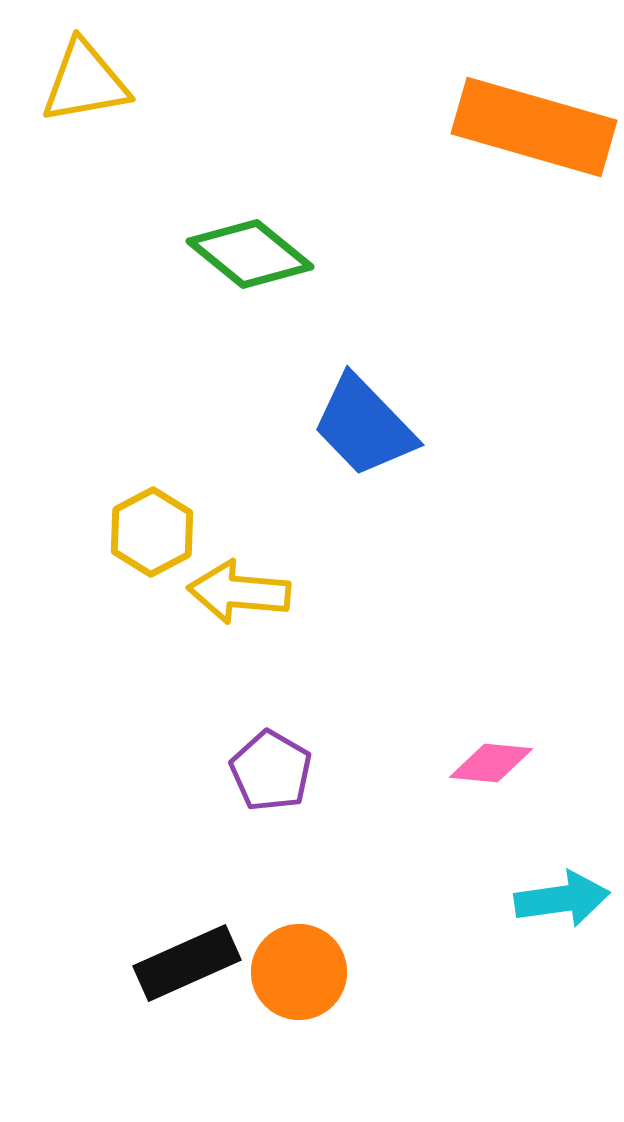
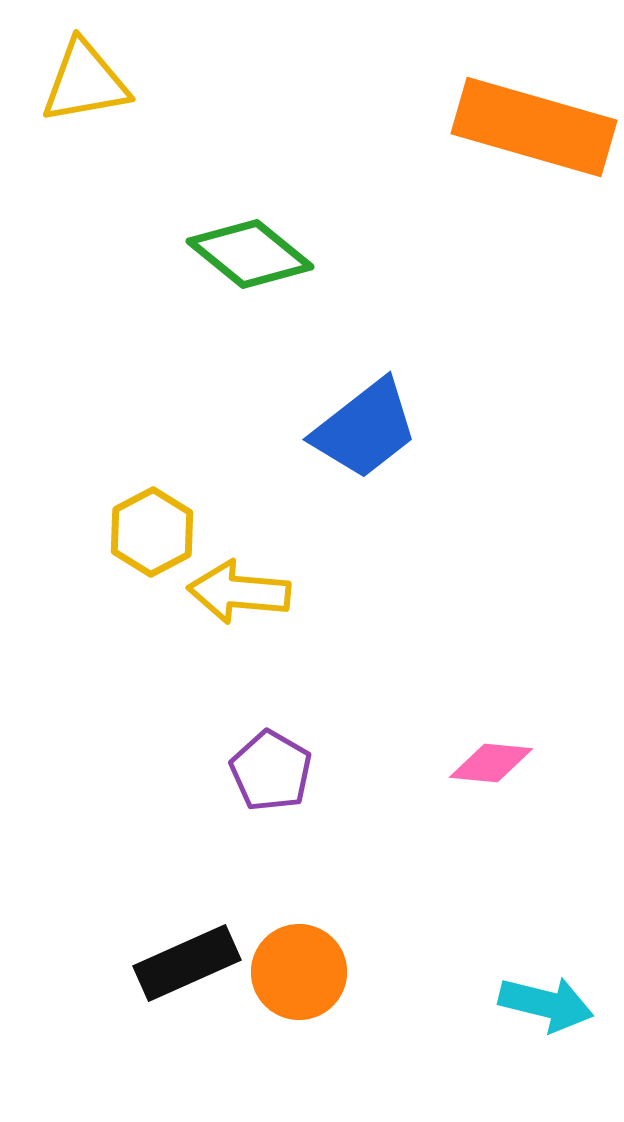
blue trapezoid: moved 1 px right, 3 px down; rotated 84 degrees counterclockwise
cyan arrow: moved 16 px left, 105 px down; rotated 22 degrees clockwise
